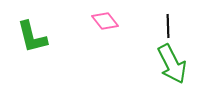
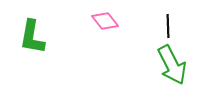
green L-shape: rotated 24 degrees clockwise
green arrow: moved 1 px down
